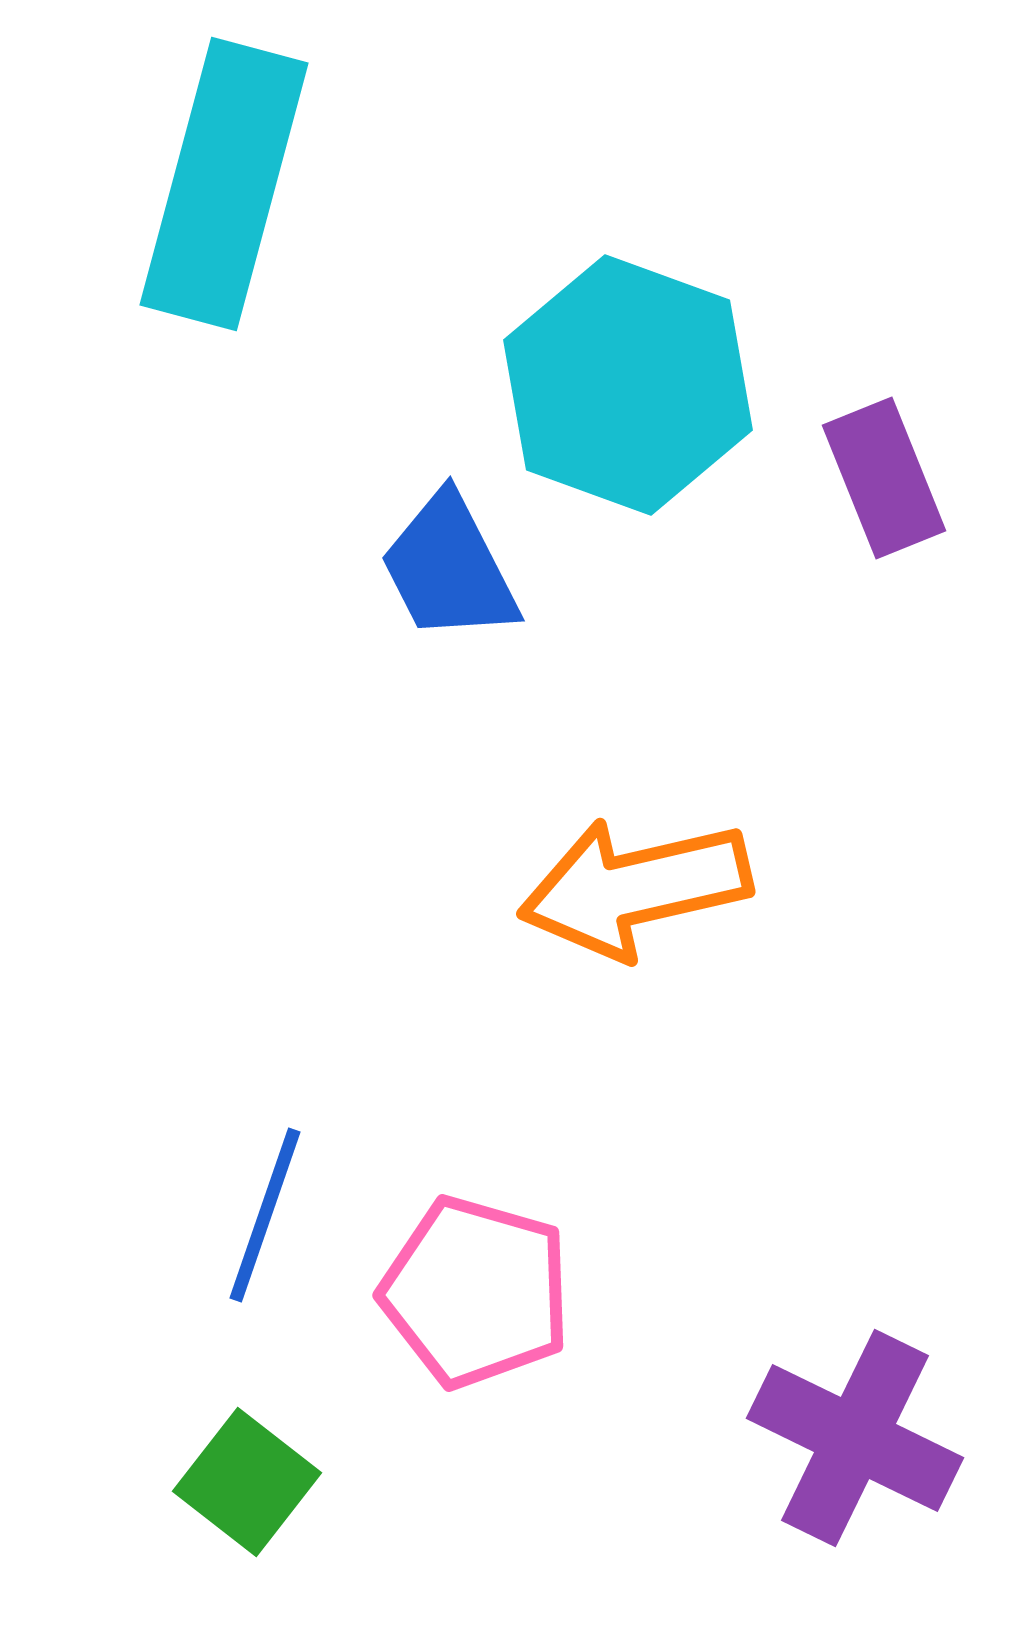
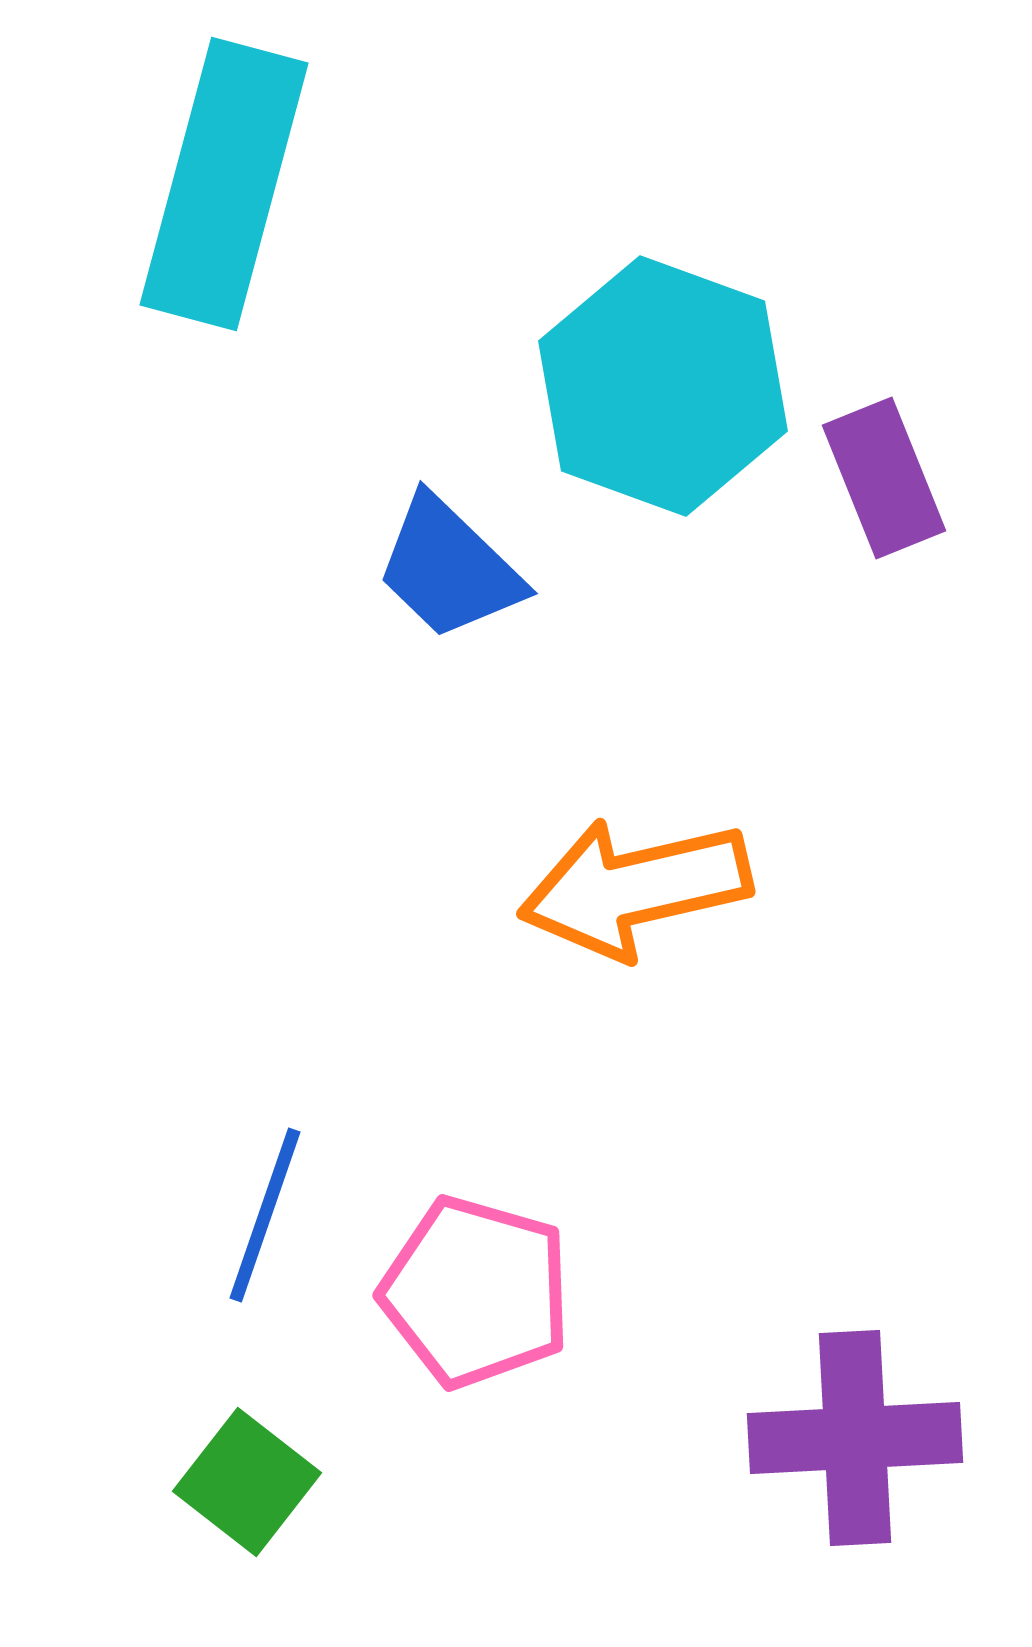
cyan hexagon: moved 35 px right, 1 px down
blue trapezoid: rotated 19 degrees counterclockwise
purple cross: rotated 29 degrees counterclockwise
